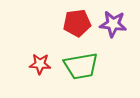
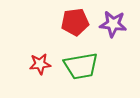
red pentagon: moved 2 px left, 1 px up
red star: rotated 10 degrees counterclockwise
